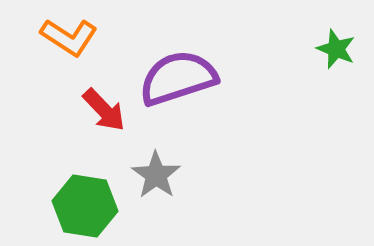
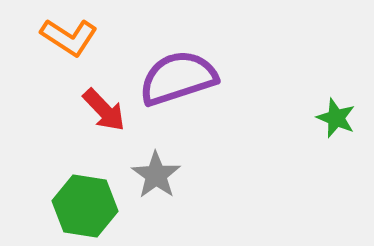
green star: moved 69 px down
